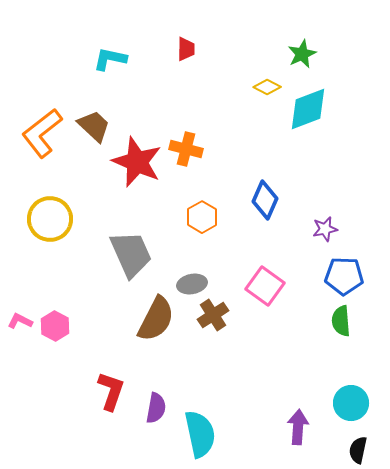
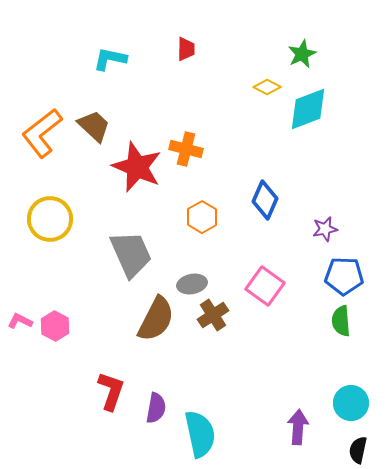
red star: moved 5 px down
